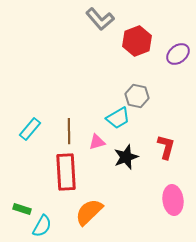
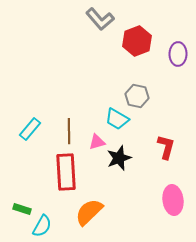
purple ellipse: rotated 50 degrees counterclockwise
cyan trapezoid: moved 1 px left, 1 px down; rotated 60 degrees clockwise
black star: moved 7 px left, 1 px down
